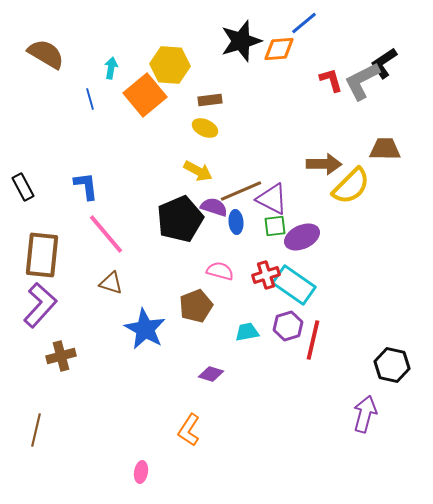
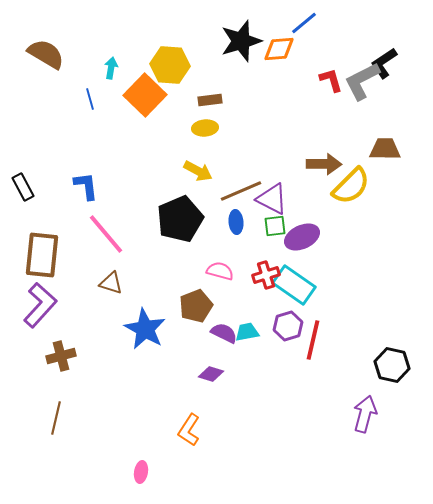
orange square at (145, 95): rotated 6 degrees counterclockwise
yellow ellipse at (205, 128): rotated 30 degrees counterclockwise
purple semicircle at (214, 207): moved 10 px right, 126 px down; rotated 8 degrees clockwise
brown line at (36, 430): moved 20 px right, 12 px up
